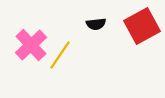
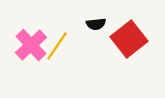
red square: moved 13 px left, 13 px down; rotated 9 degrees counterclockwise
yellow line: moved 3 px left, 9 px up
